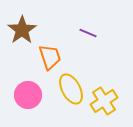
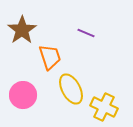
purple line: moved 2 px left
pink circle: moved 5 px left
yellow cross: moved 6 px down; rotated 32 degrees counterclockwise
